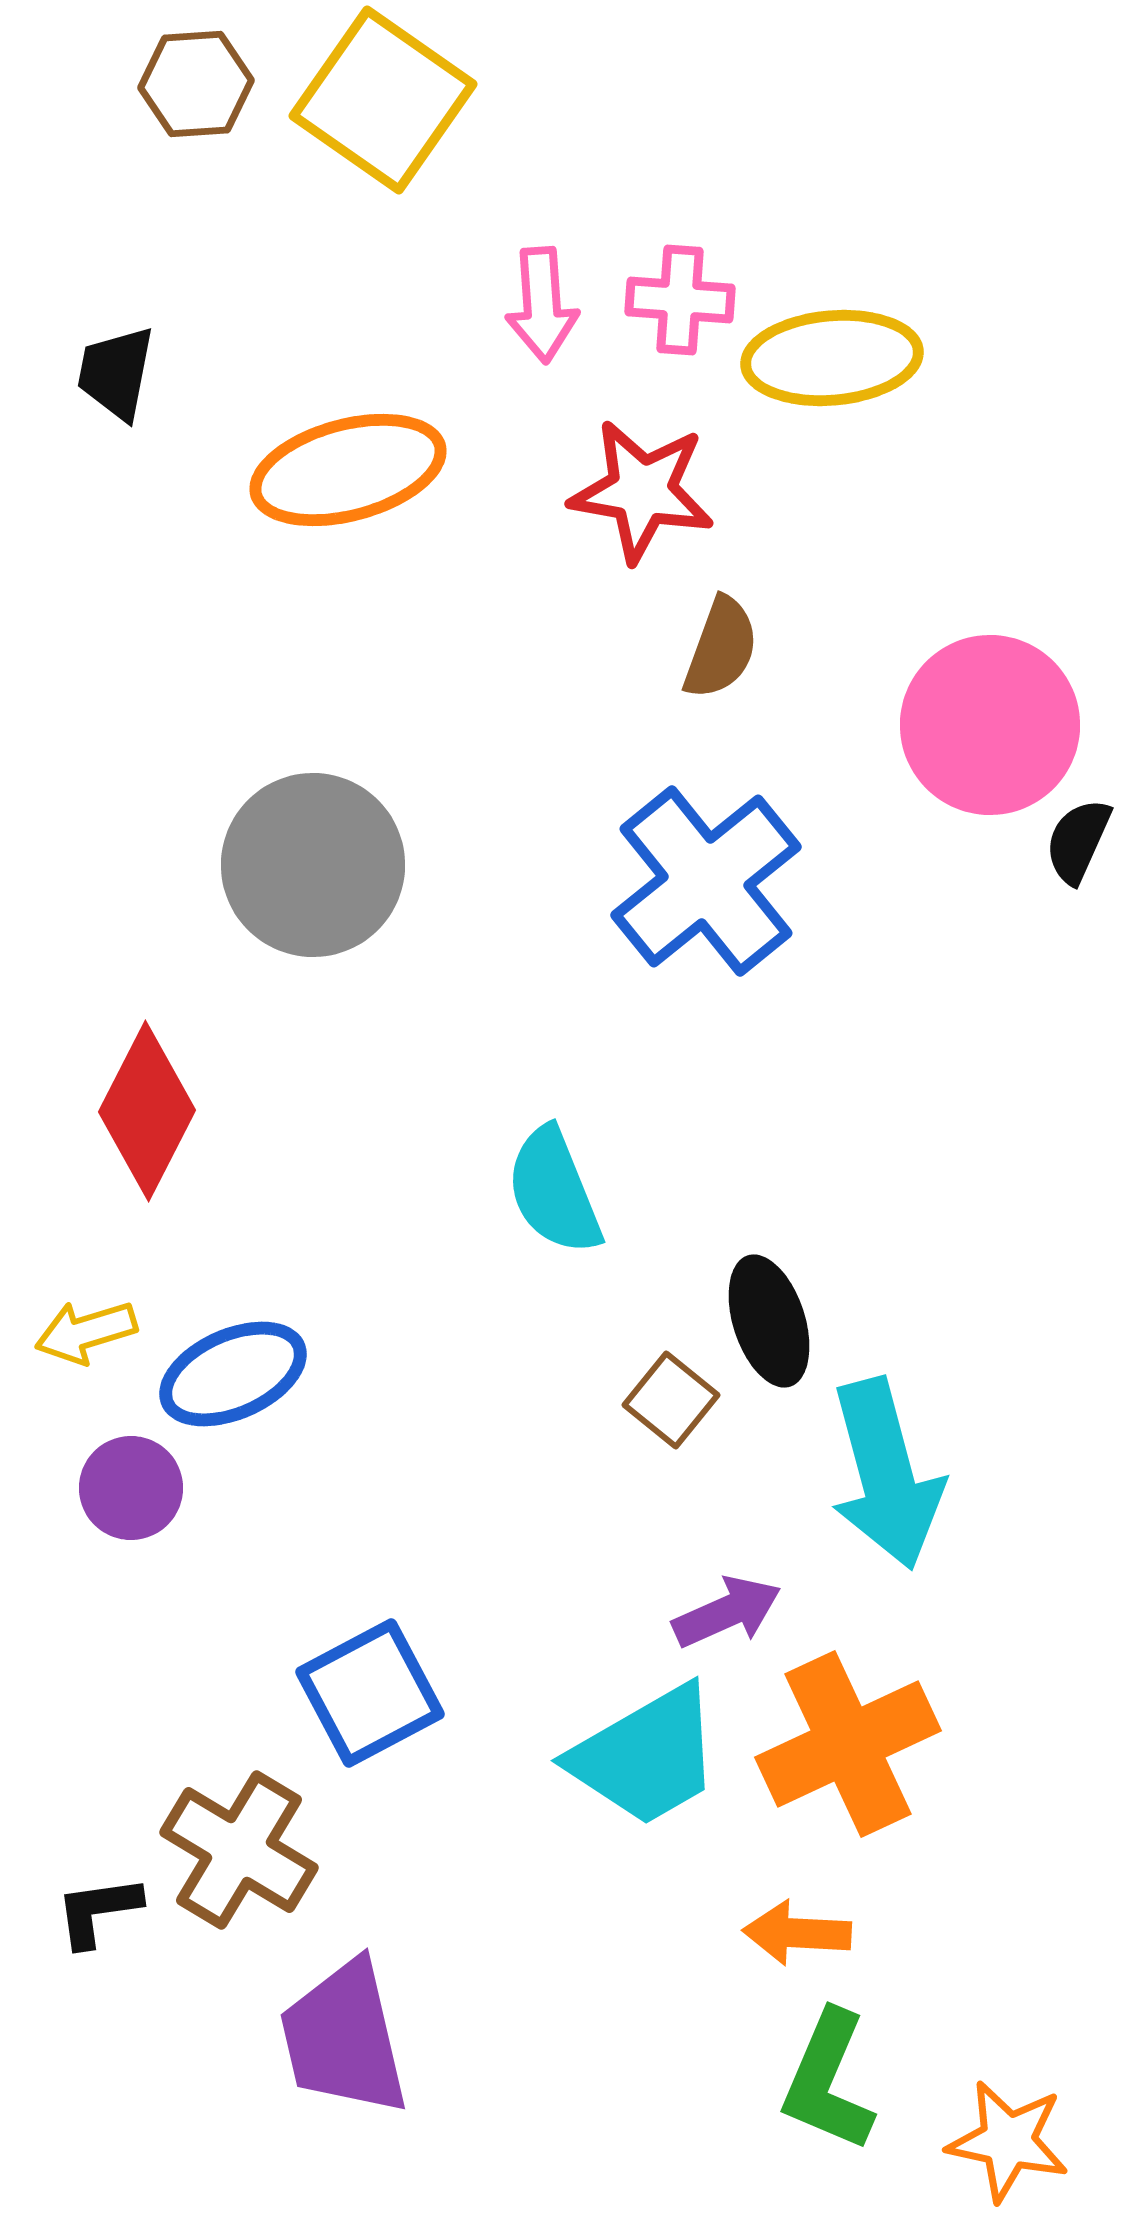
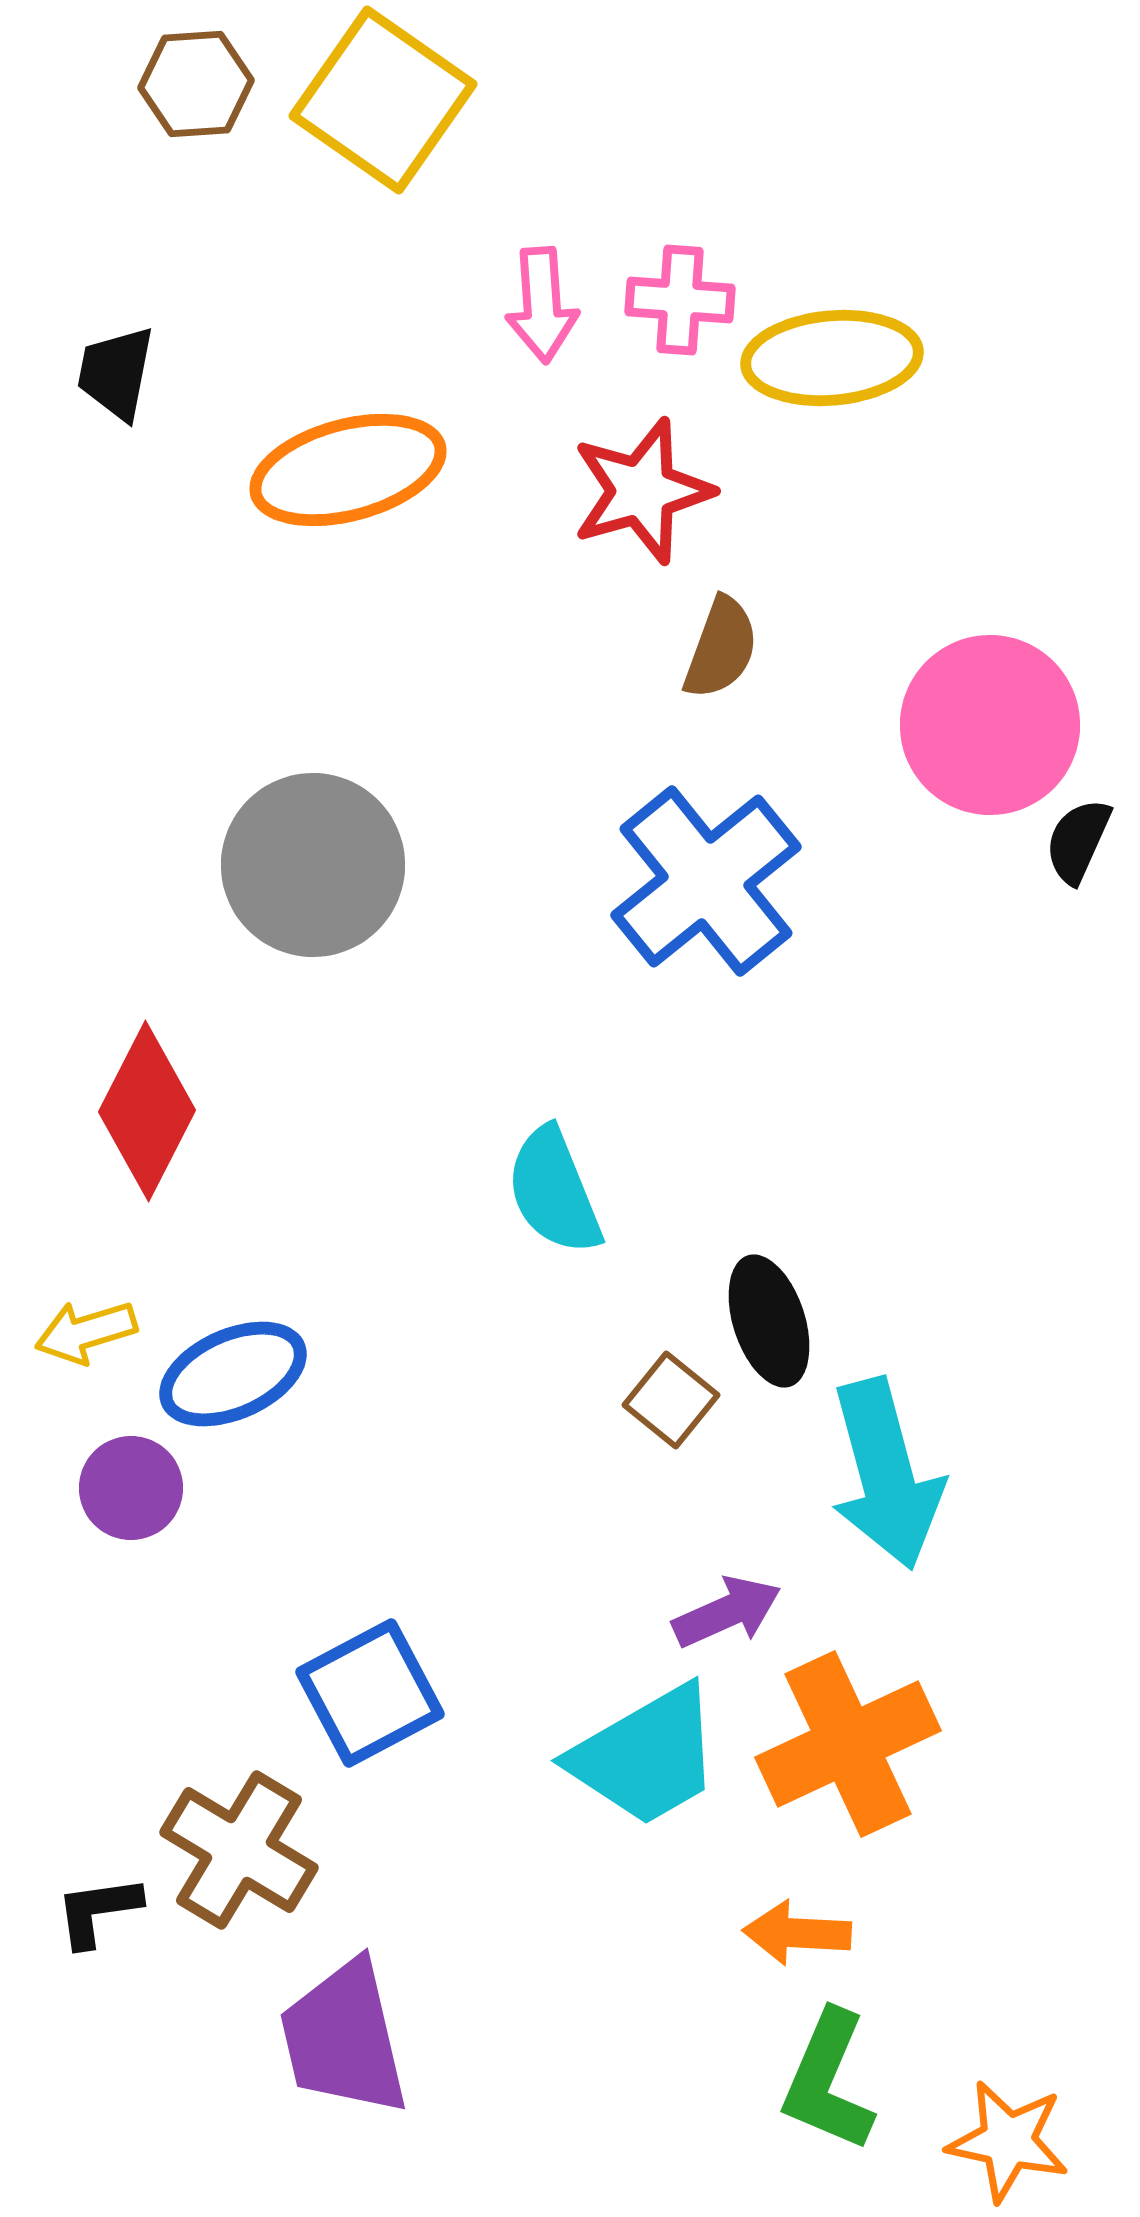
red star: rotated 26 degrees counterclockwise
